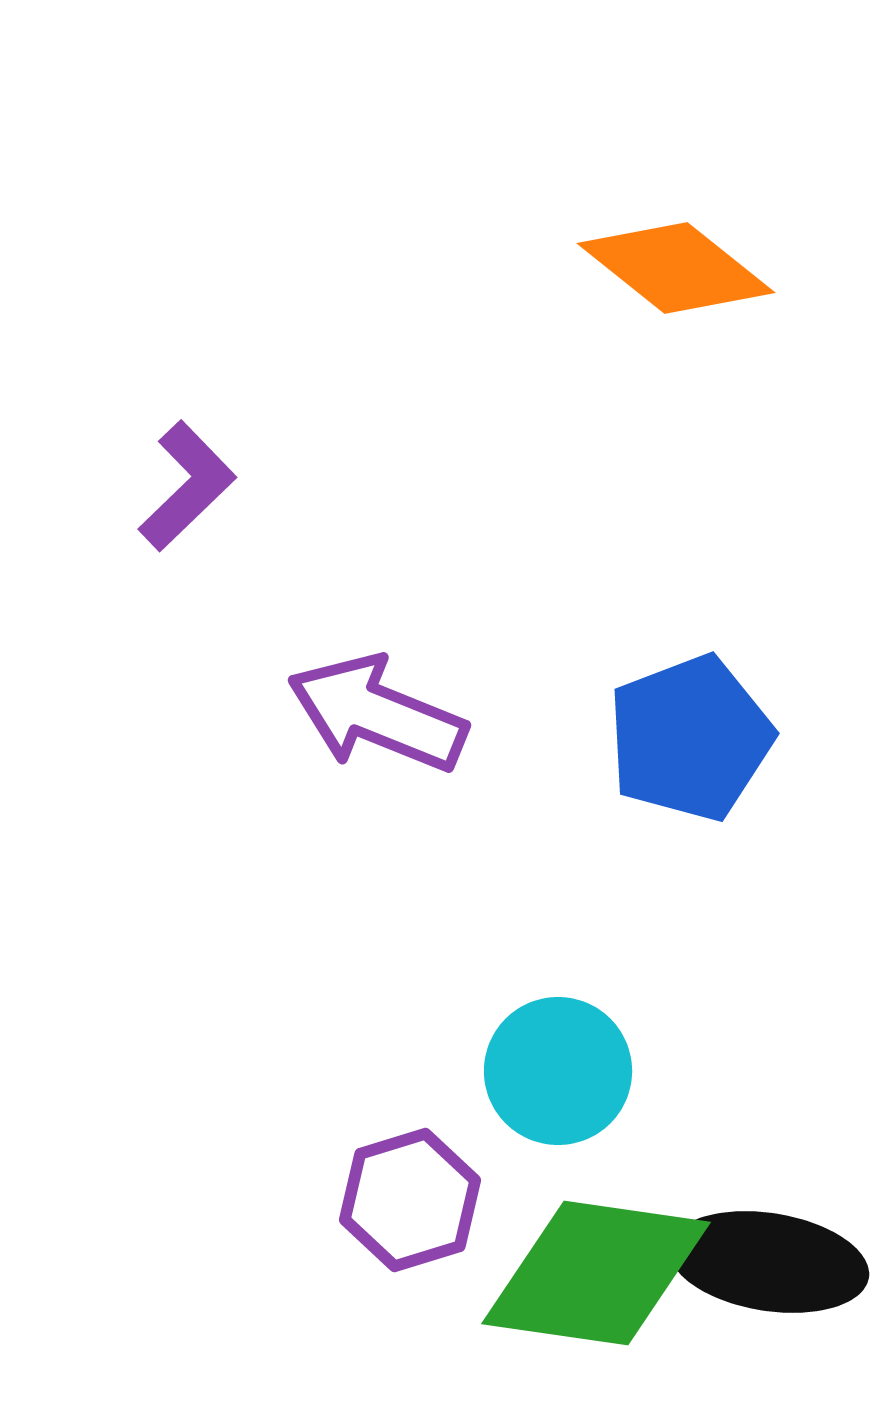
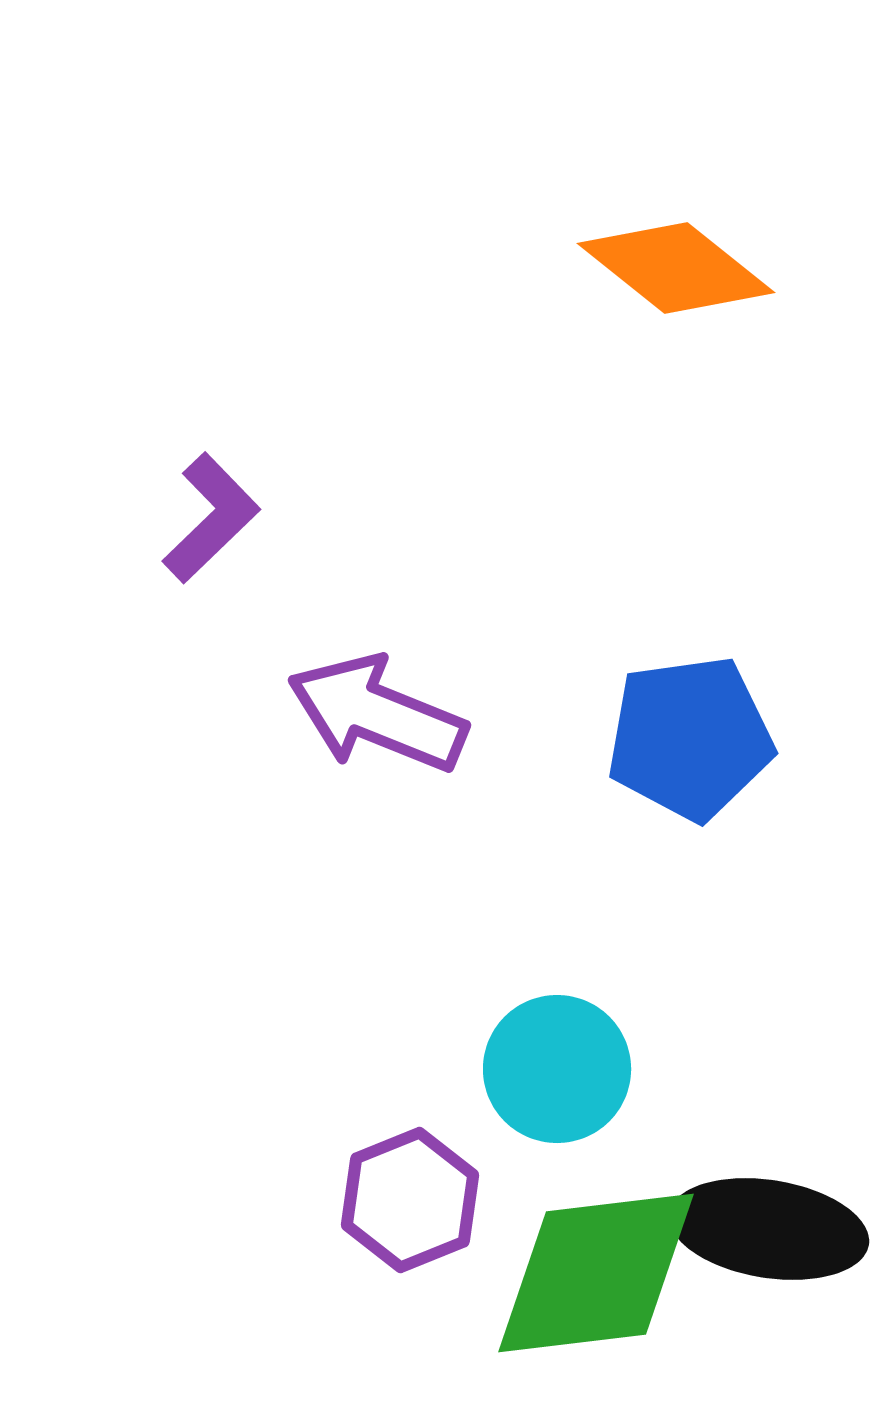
purple L-shape: moved 24 px right, 32 px down
blue pentagon: rotated 13 degrees clockwise
cyan circle: moved 1 px left, 2 px up
purple hexagon: rotated 5 degrees counterclockwise
black ellipse: moved 33 px up
green diamond: rotated 15 degrees counterclockwise
